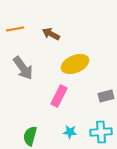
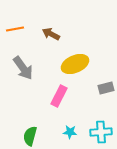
gray rectangle: moved 8 px up
